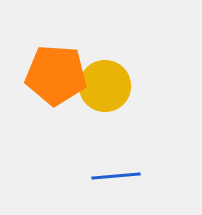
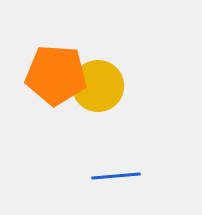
yellow circle: moved 7 px left
